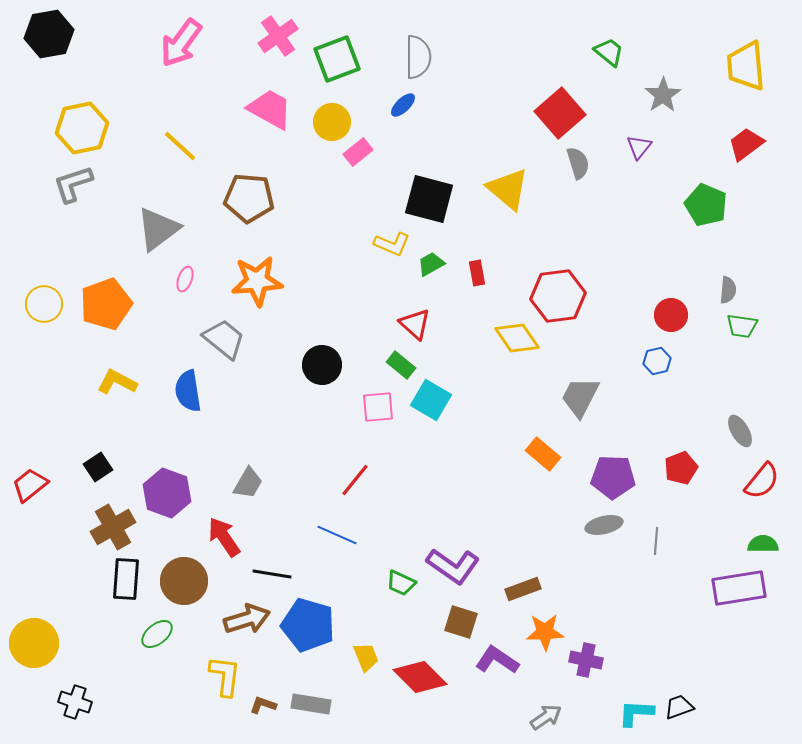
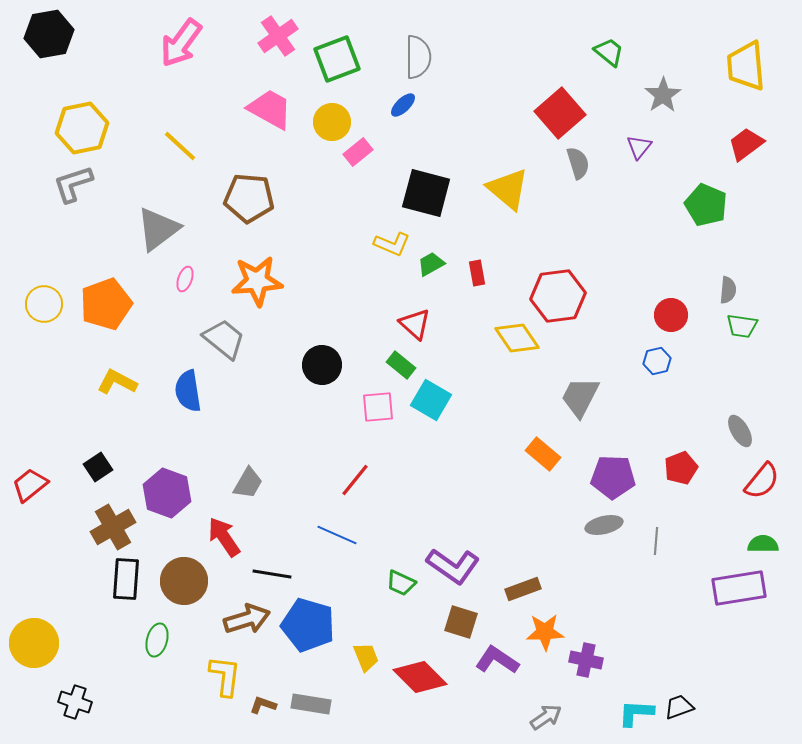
black square at (429, 199): moved 3 px left, 6 px up
green ellipse at (157, 634): moved 6 px down; rotated 36 degrees counterclockwise
